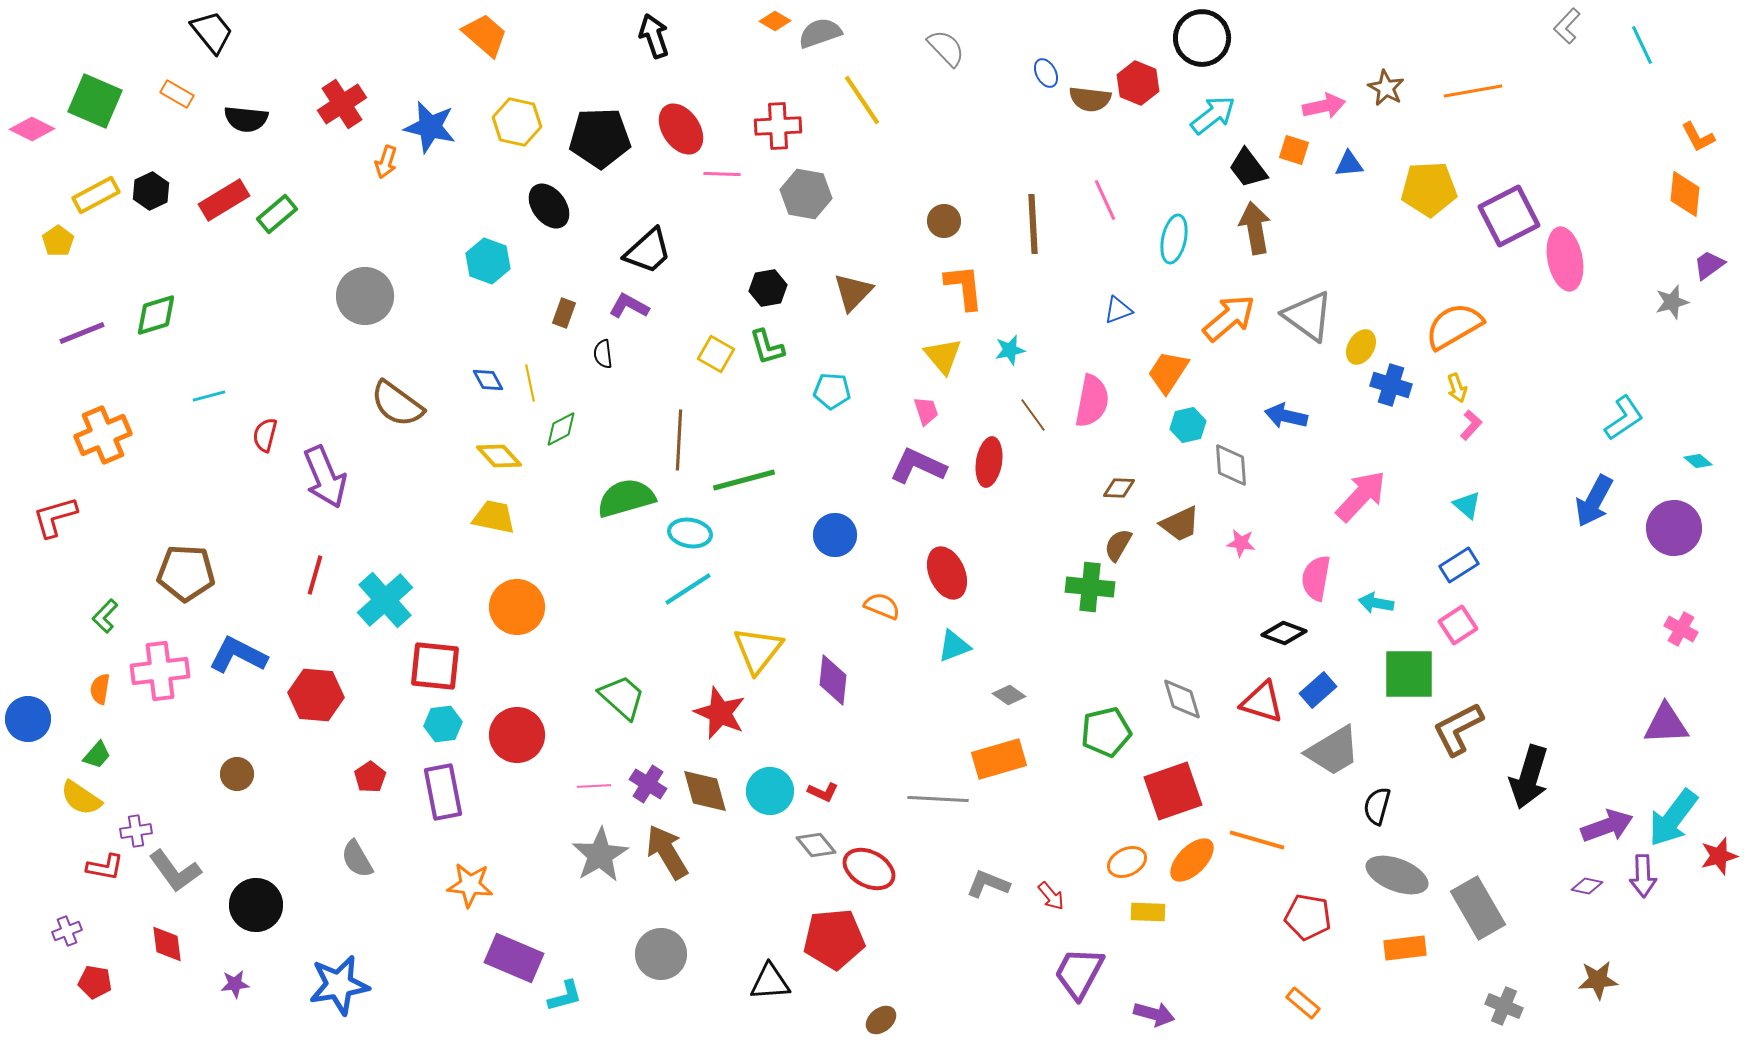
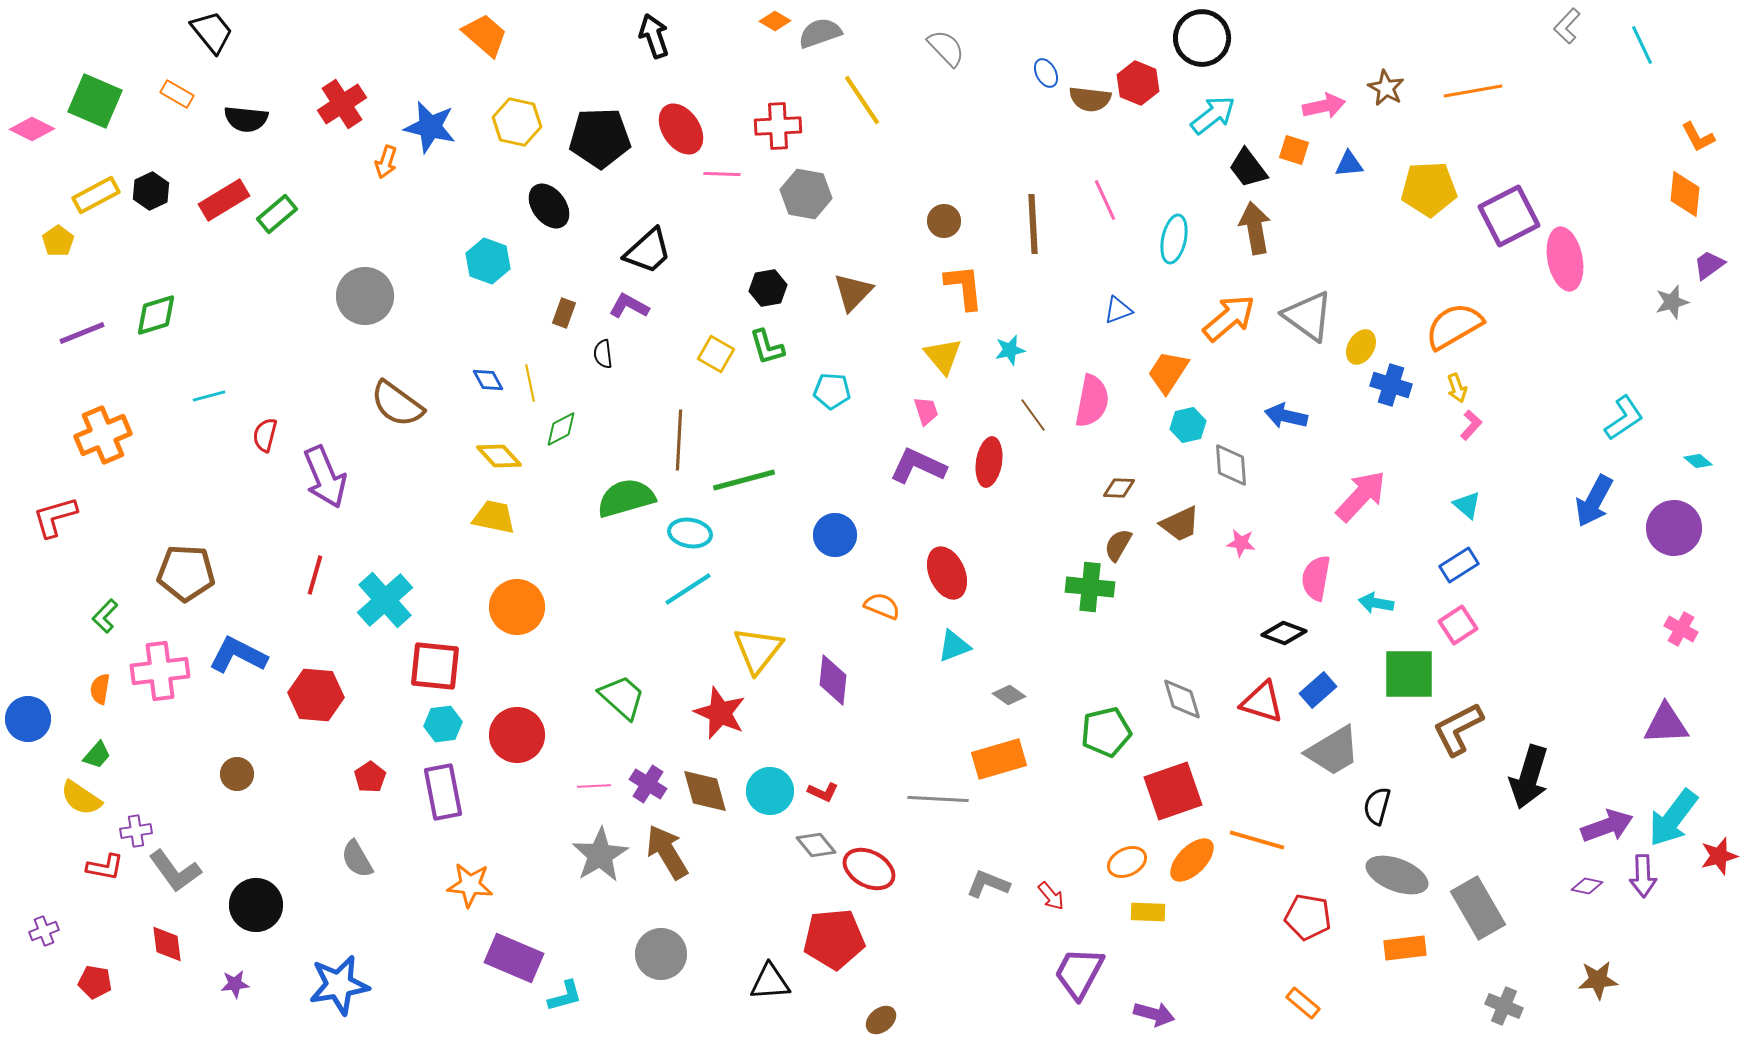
purple cross at (67, 931): moved 23 px left
